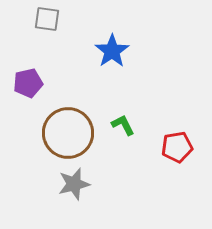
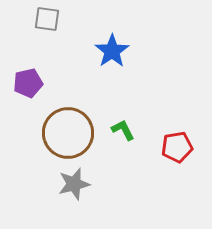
green L-shape: moved 5 px down
